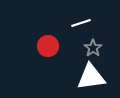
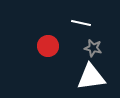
white line: rotated 30 degrees clockwise
gray star: rotated 24 degrees counterclockwise
